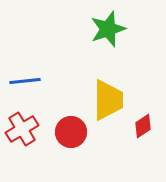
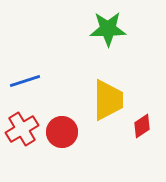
green star: rotated 18 degrees clockwise
blue line: rotated 12 degrees counterclockwise
red diamond: moved 1 px left
red circle: moved 9 px left
